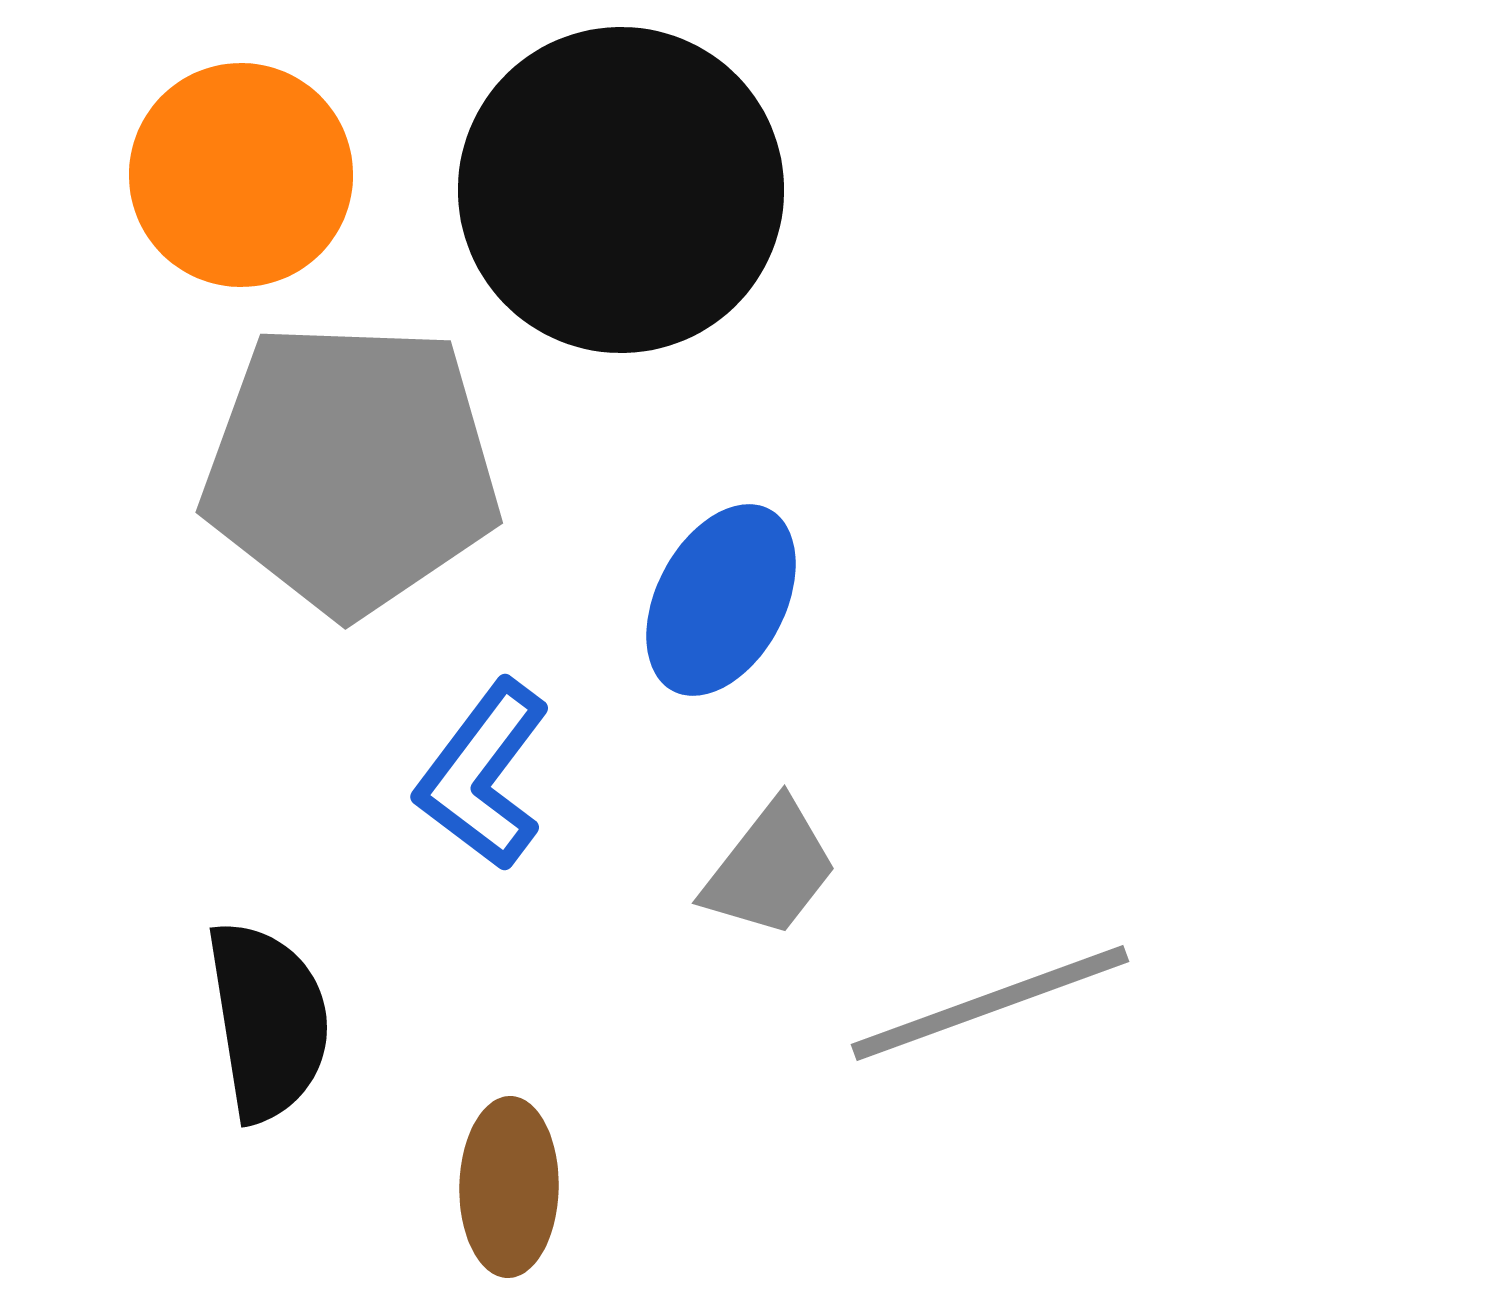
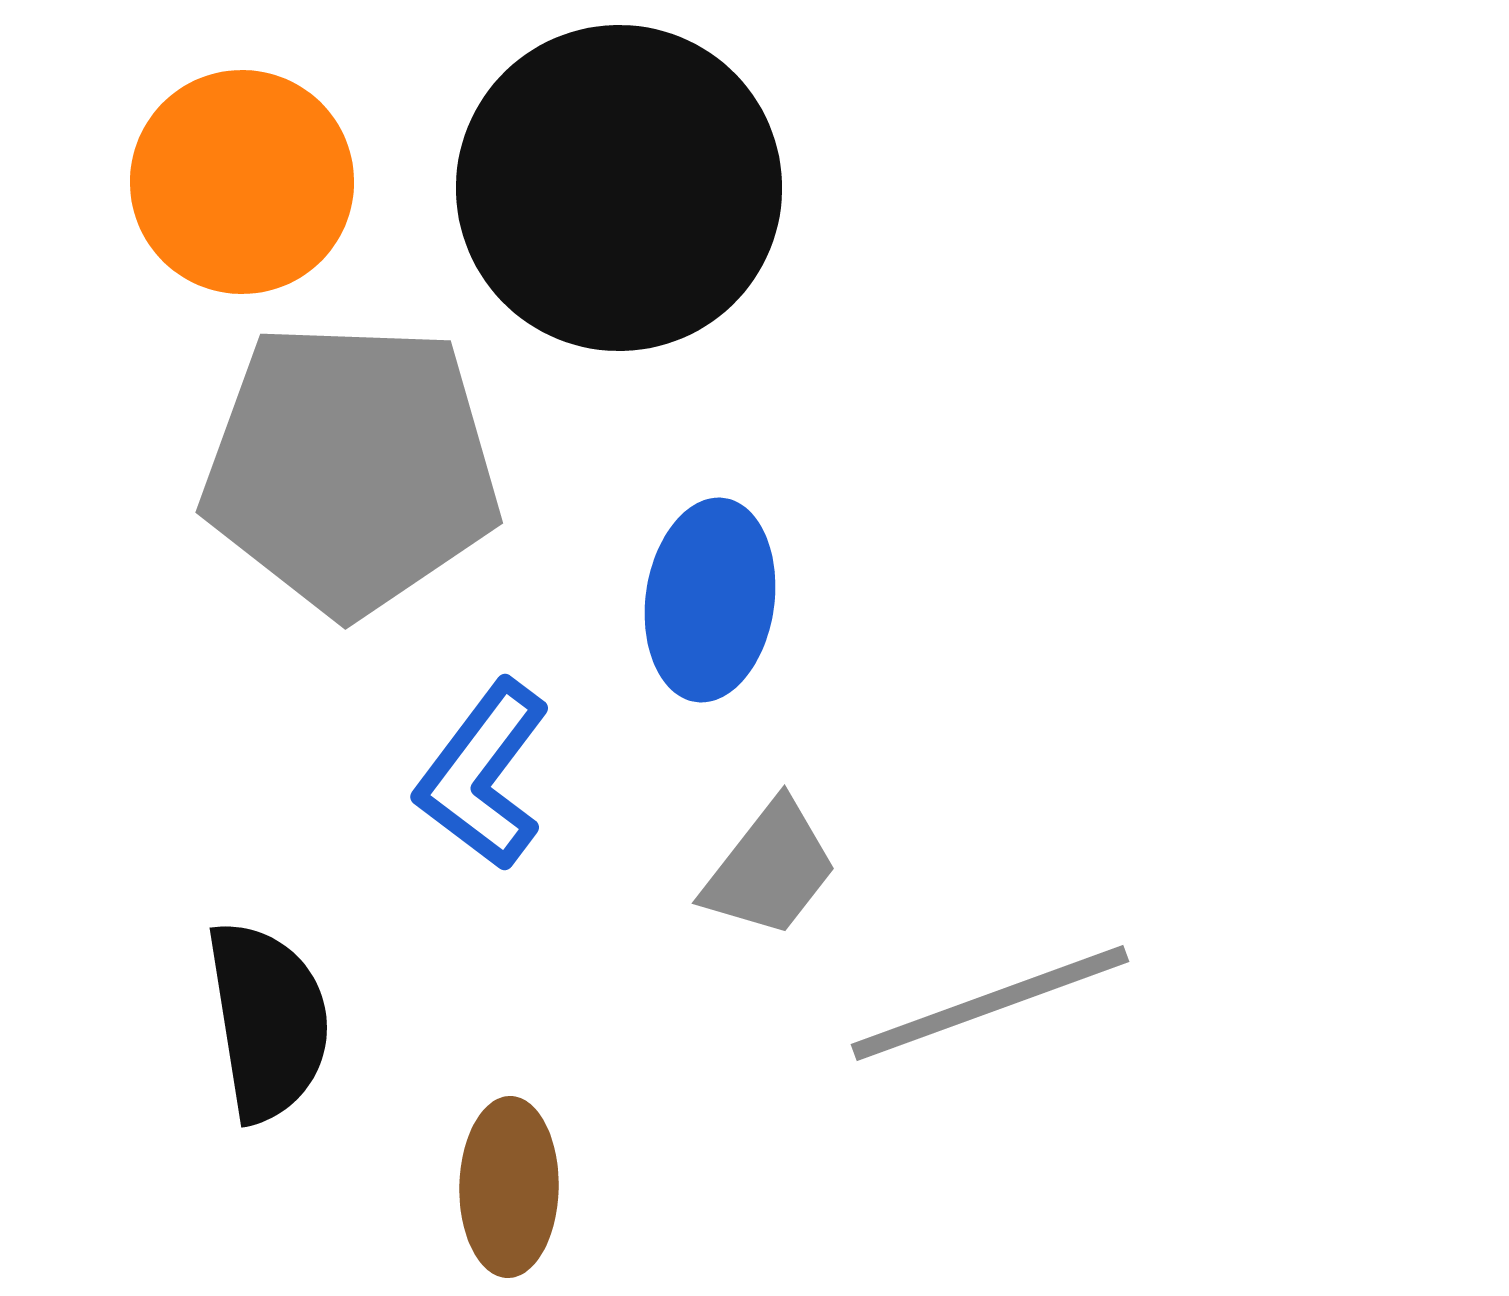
orange circle: moved 1 px right, 7 px down
black circle: moved 2 px left, 2 px up
blue ellipse: moved 11 px left; rotated 20 degrees counterclockwise
